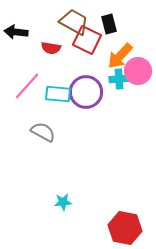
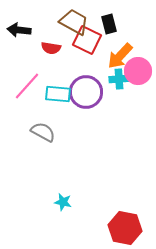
black arrow: moved 3 px right, 2 px up
cyan star: rotated 18 degrees clockwise
